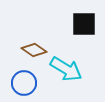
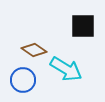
black square: moved 1 px left, 2 px down
blue circle: moved 1 px left, 3 px up
